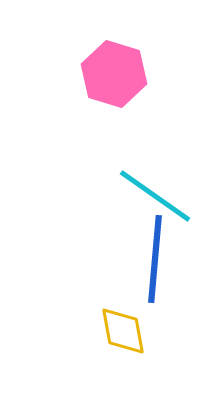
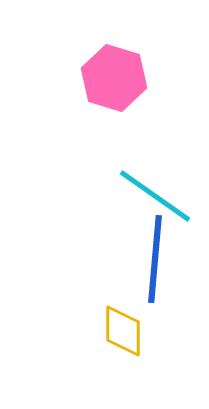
pink hexagon: moved 4 px down
yellow diamond: rotated 10 degrees clockwise
